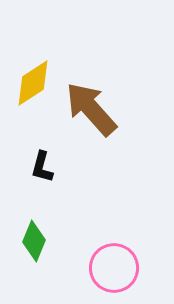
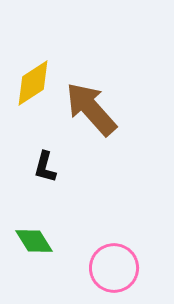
black L-shape: moved 3 px right
green diamond: rotated 54 degrees counterclockwise
